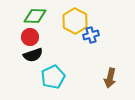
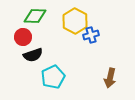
red circle: moved 7 px left
